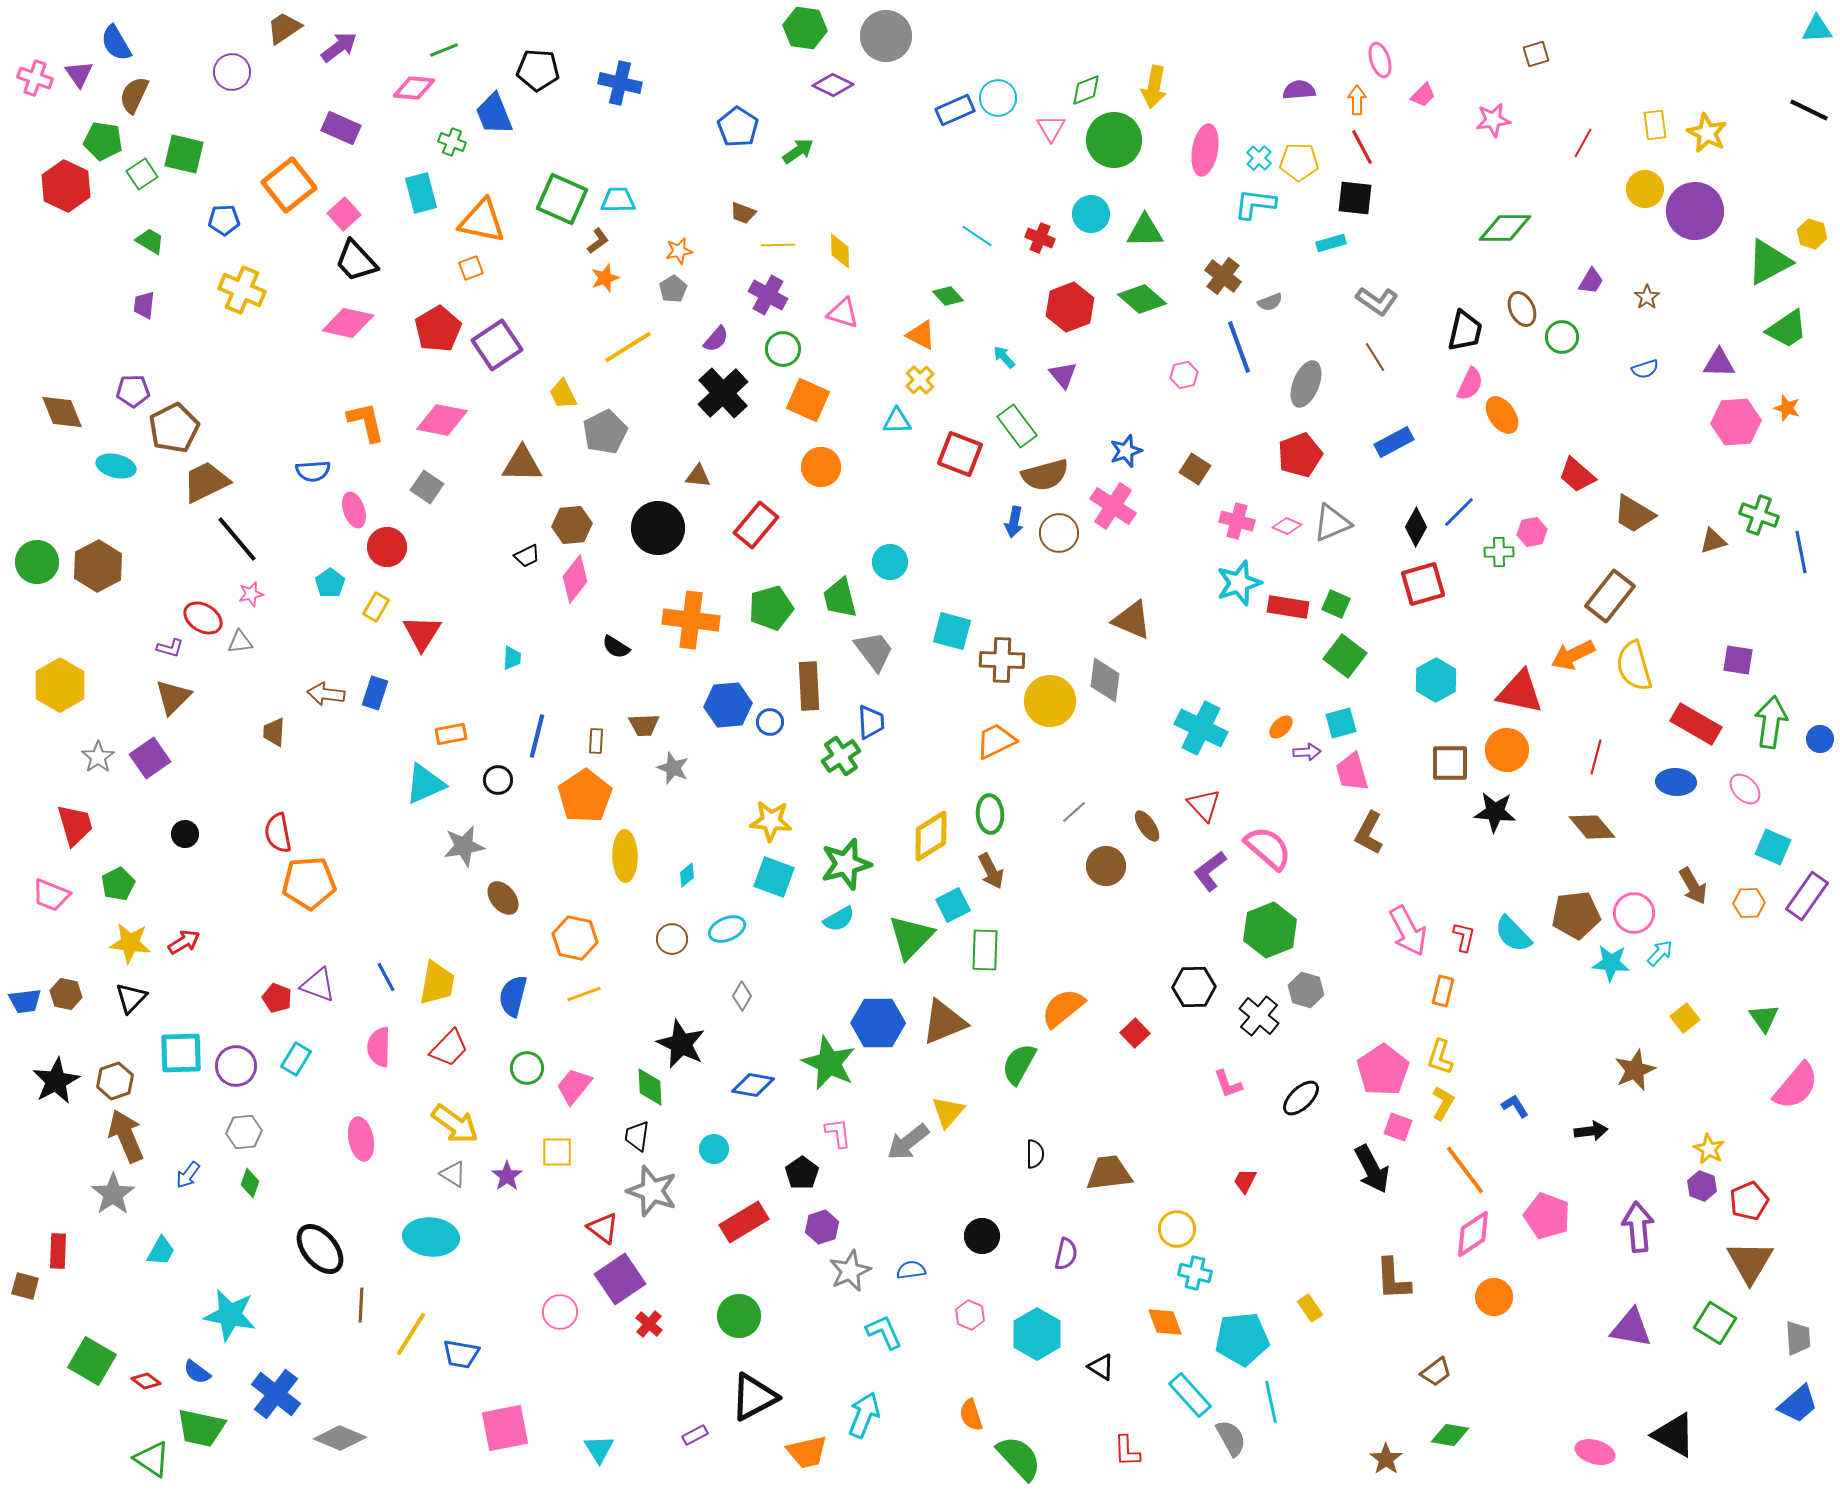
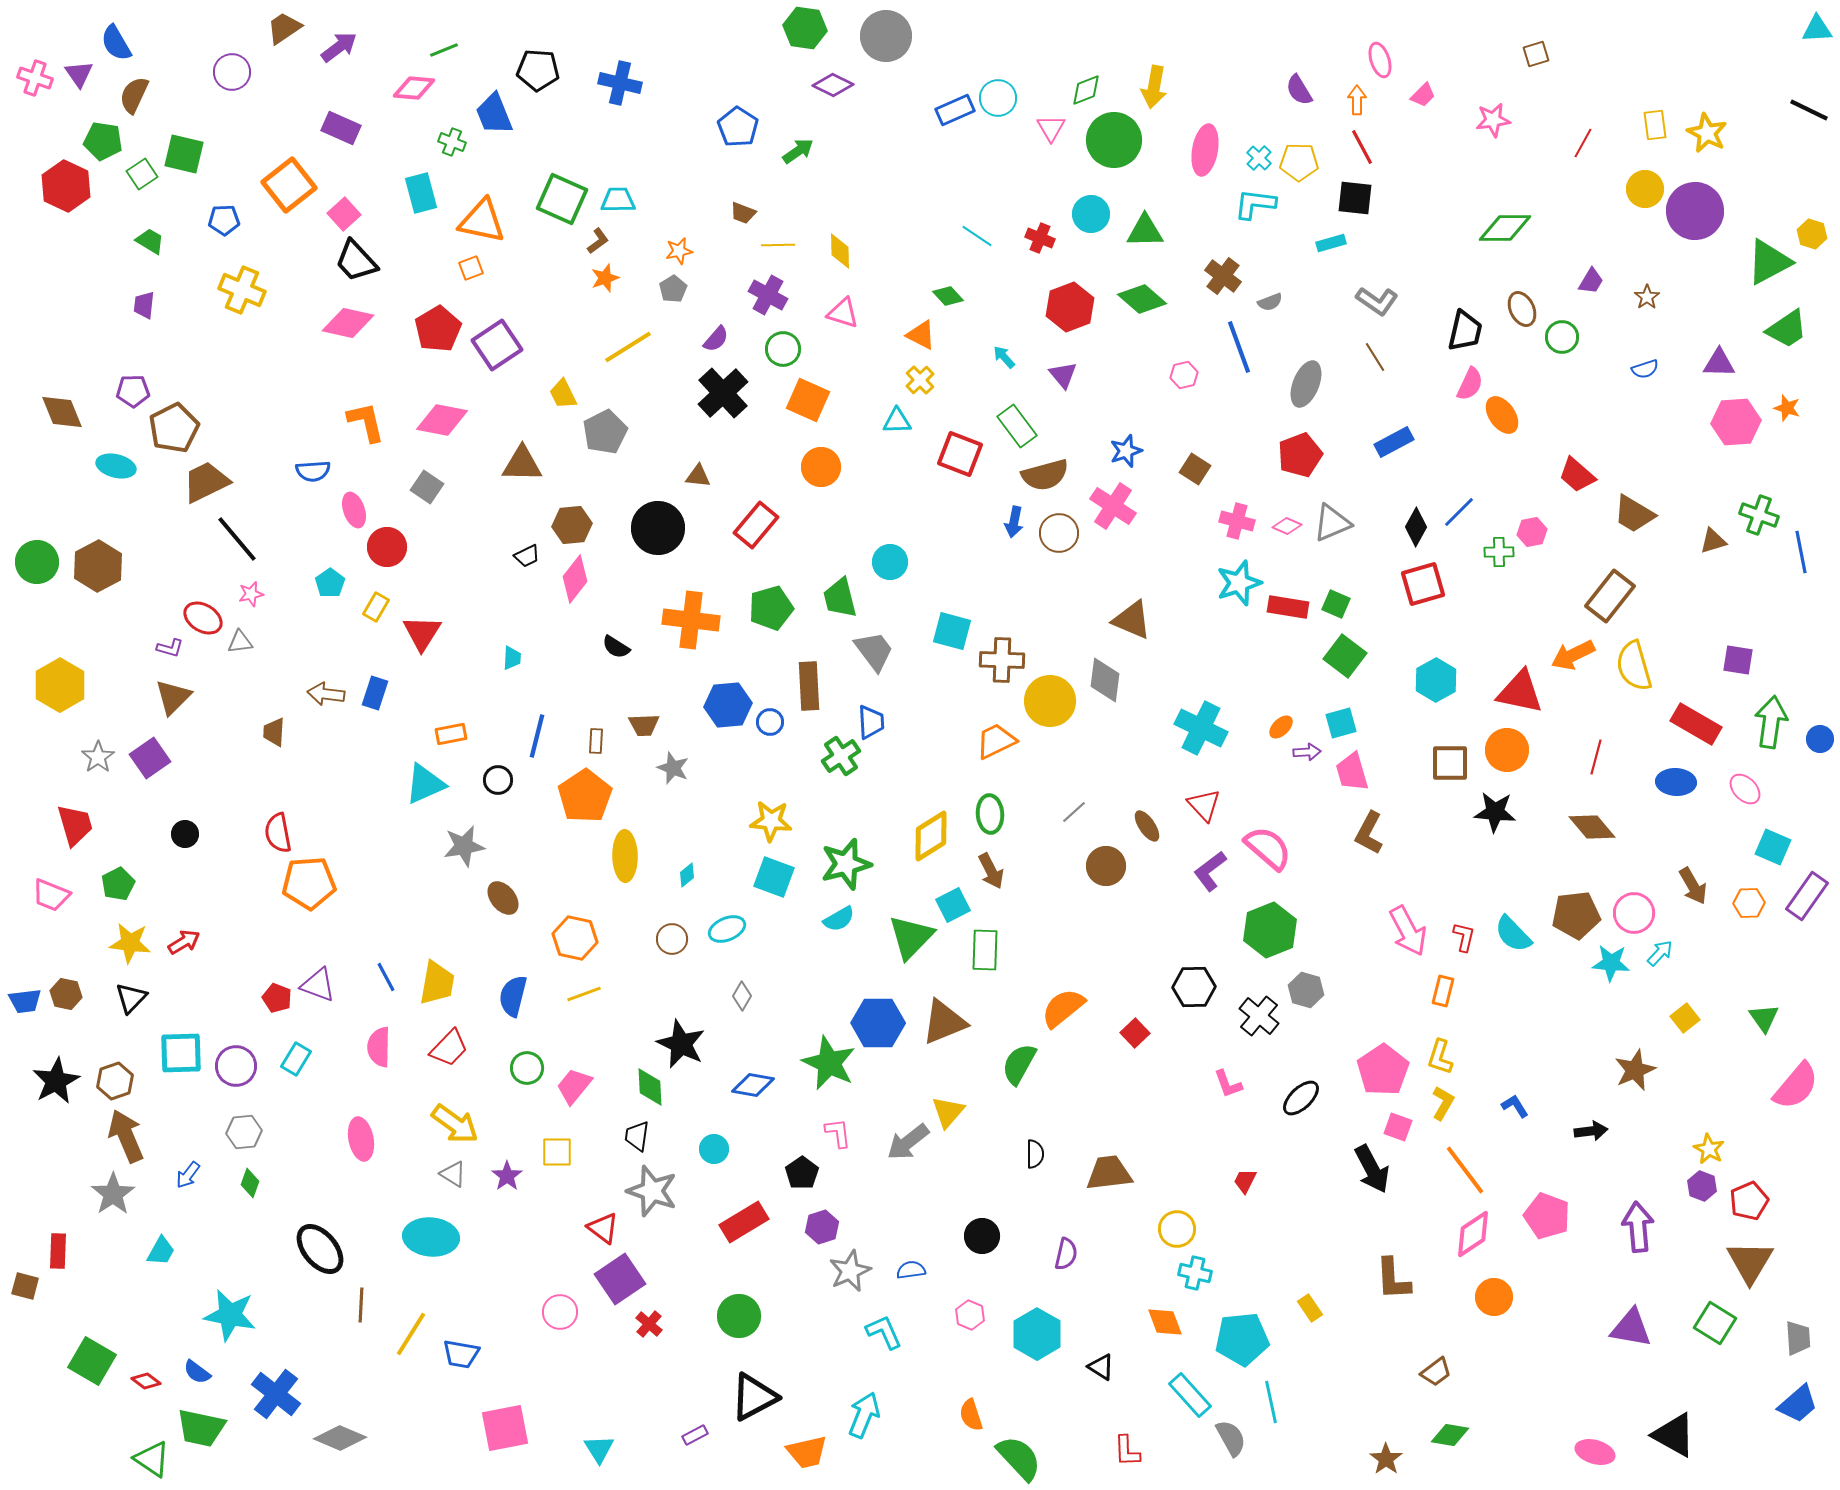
purple semicircle at (1299, 90): rotated 116 degrees counterclockwise
